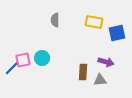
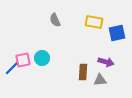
gray semicircle: rotated 24 degrees counterclockwise
